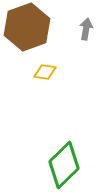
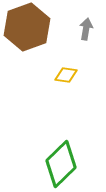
yellow diamond: moved 21 px right, 3 px down
green diamond: moved 3 px left, 1 px up
